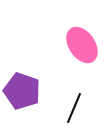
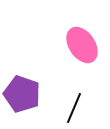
purple pentagon: moved 3 px down
